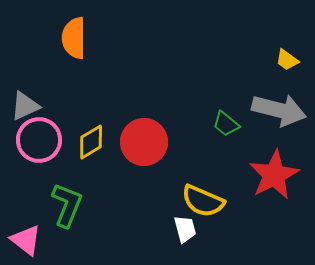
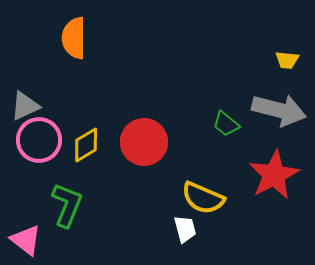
yellow trapezoid: rotated 30 degrees counterclockwise
yellow diamond: moved 5 px left, 3 px down
yellow semicircle: moved 3 px up
